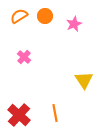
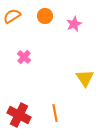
orange semicircle: moved 7 px left
yellow triangle: moved 1 px right, 2 px up
red cross: rotated 15 degrees counterclockwise
